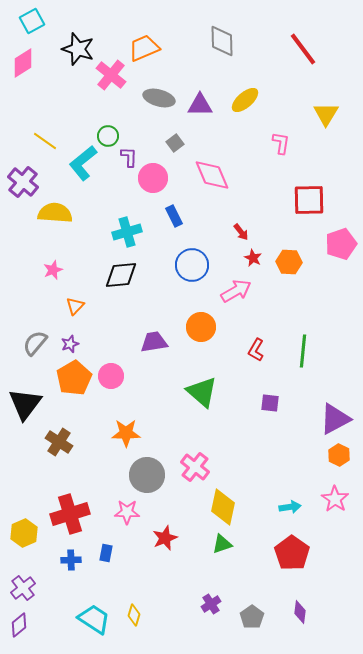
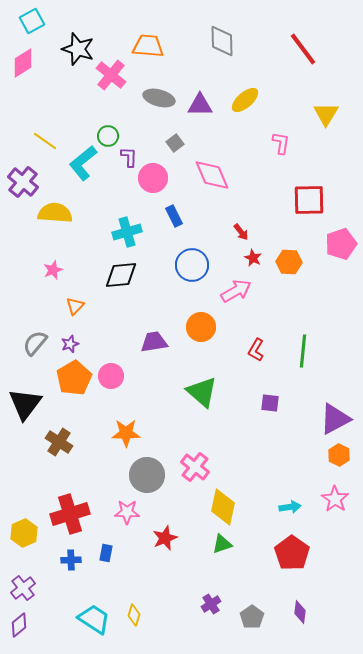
orange trapezoid at (144, 48): moved 4 px right, 2 px up; rotated 28 degrees clockwise
